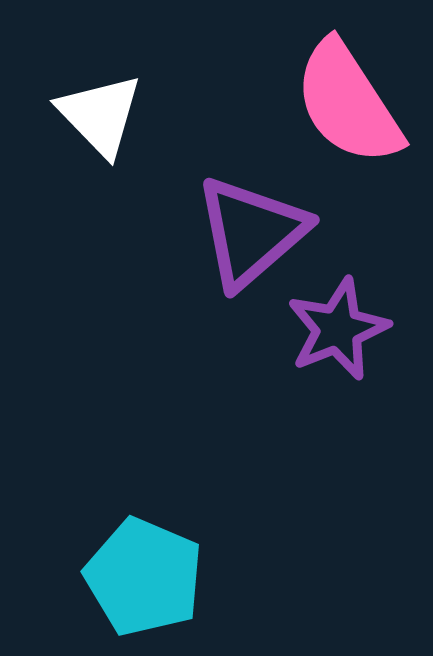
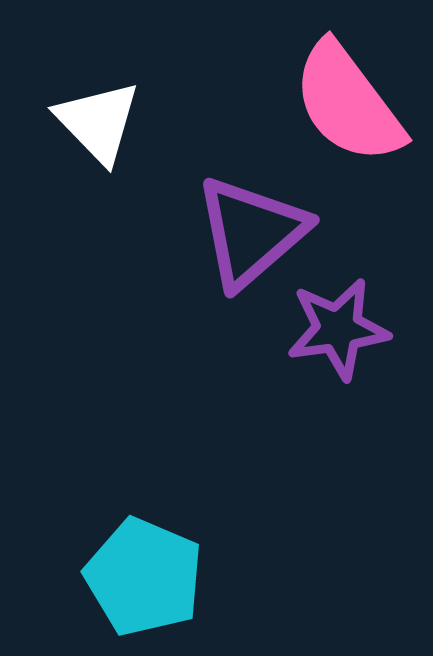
pink semicircle: rotated 4 degrees counterclockwise
white triangle: moved 2 px left, 7 px down
purple star: rotated 14 degrees clockwise
